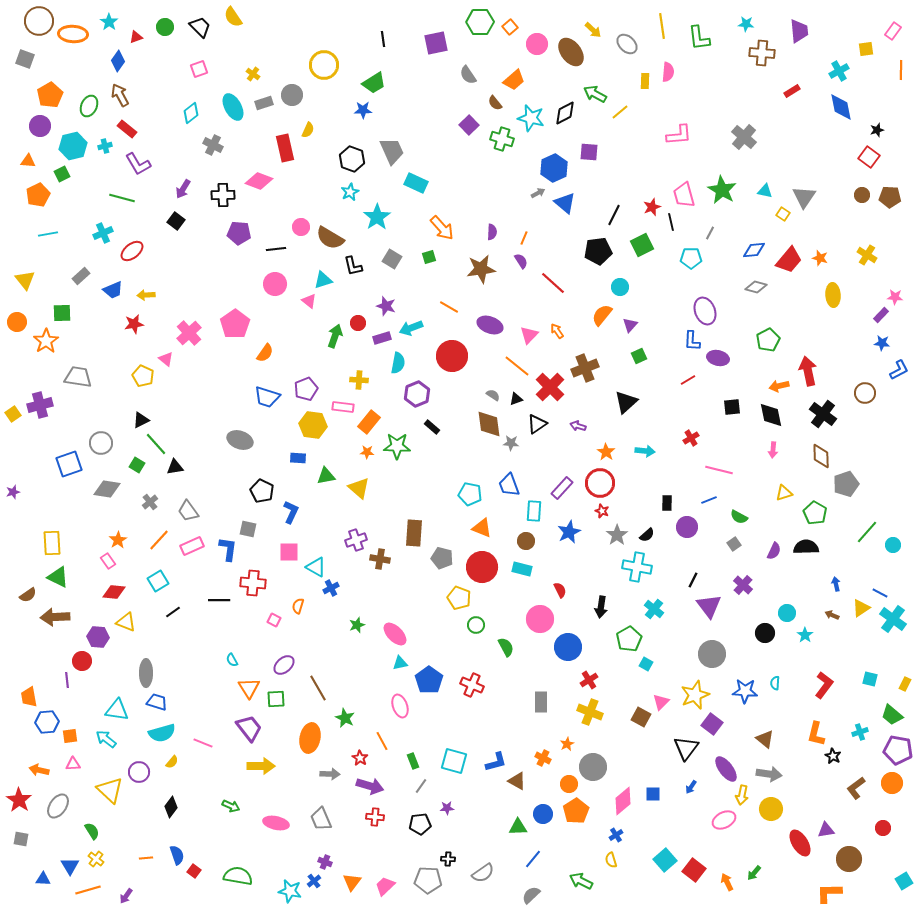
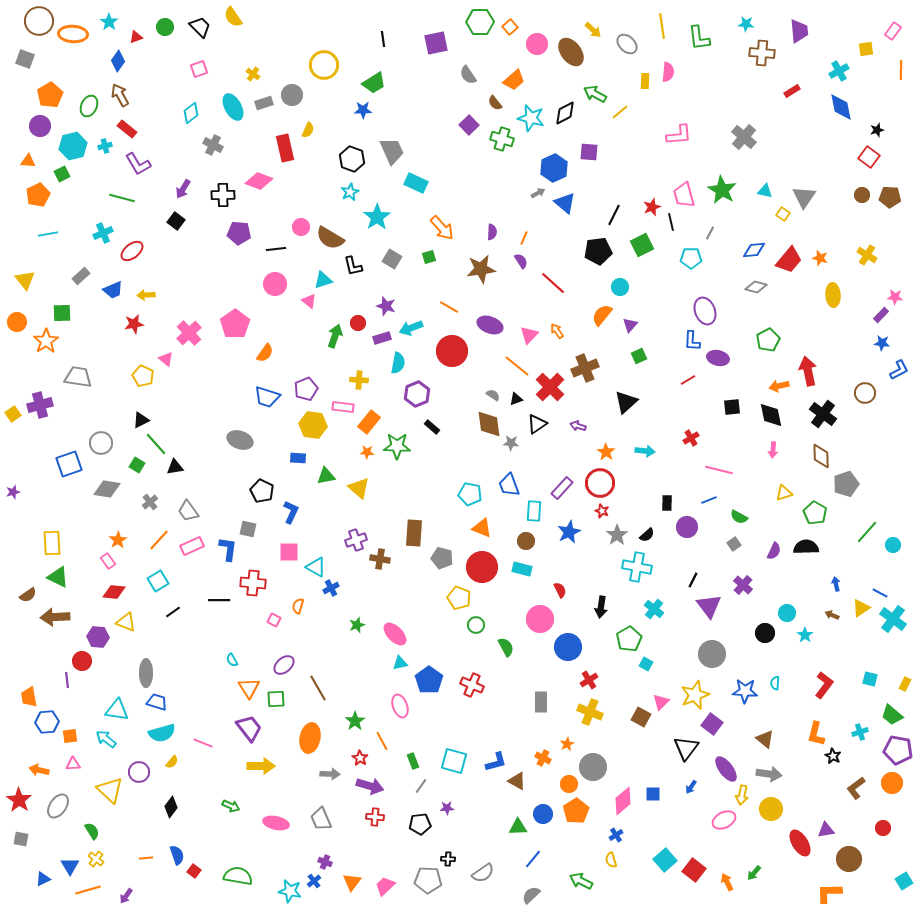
red circle at (452, 356): moved 5 px up
green star at (345, 718): moved 10 px right, 3 px down; rotated 12 degrees clockwise
blue triangle at (43, 879): rotated 28 degrees counterclockwise
